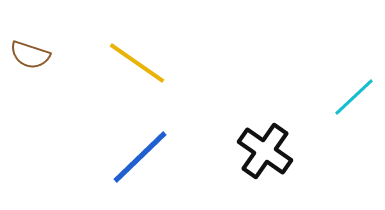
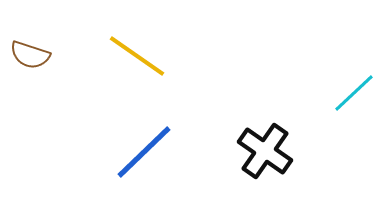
yellow line: moved 7 px up
cyan line: moved 4 px up
blue line: moved 4 px right, 5 px up
